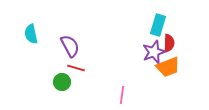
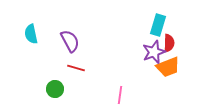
purple semicircle: moved 5 px up
green circle: moved 7 px left, 7 px down
pink line: moved 2 px left
